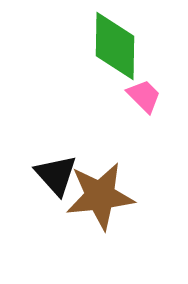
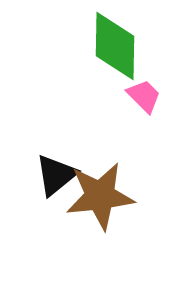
black triangle: rotated 33 degrees clockwise
